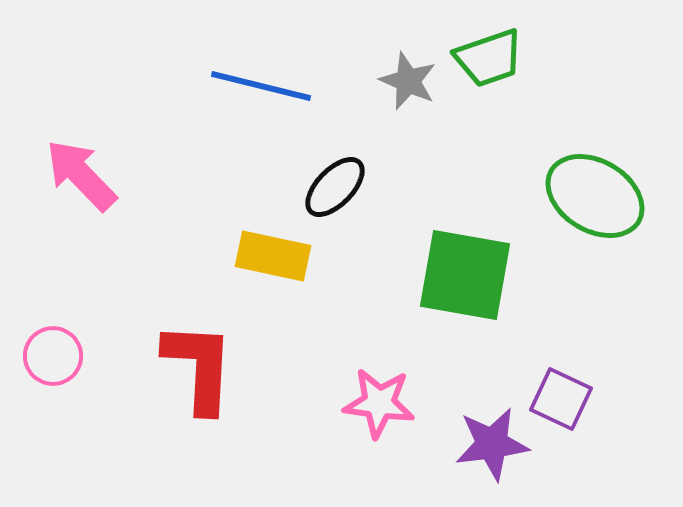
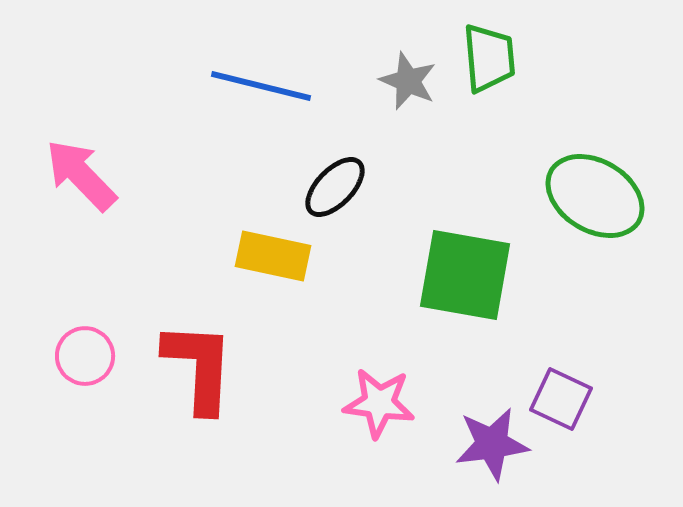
green trapezoid: rotated 76 degrees counterclockwise
pink circle: moved 32 px right
